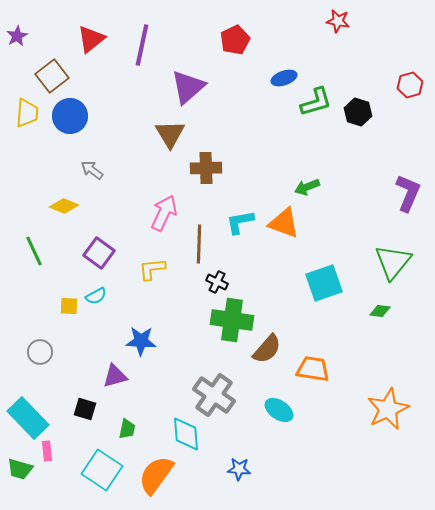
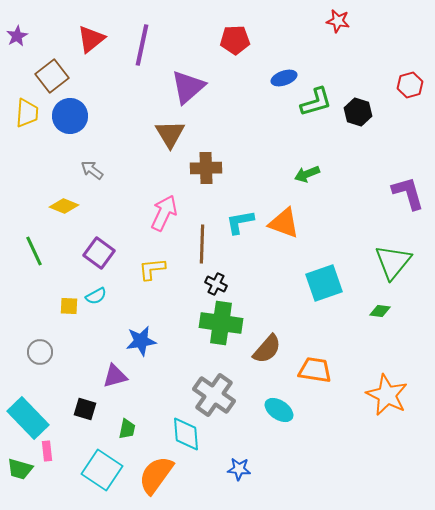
red pentagon at (235, 40): rotated 24 degrees clockwise
green arrow at (307, 187): moved 13 px up
purple L-shape at (408, 193): rotated 39 degrees counterclockwise
brown line at (199, 244): moved 3 px right
black cross at (217, 282): moved 1 px left, 2 px down
green cross at (232, 320): moved 11 px left, 3 px down
blue star at (141, 341): rotated 12 degrees counterclockwise
orange trapezoid at (313, 369): moved 2 px right, 1 px down
orange star at (388, 409): moved 1 px left, 14 px up; rotated 21 degrees counterclockwise
